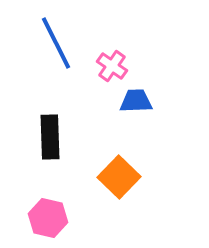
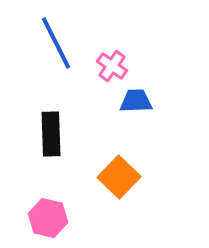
black rectangle: moved 1 px right, 3 px up
